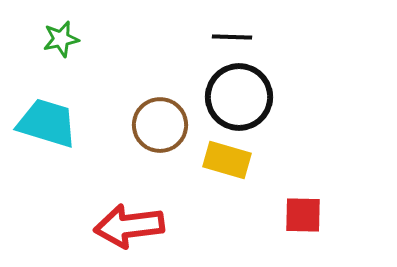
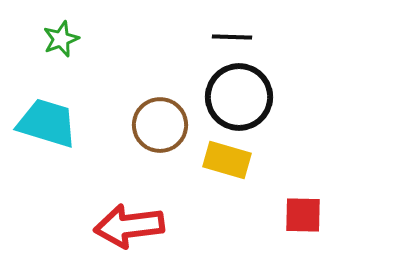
green star: rotated 9 degrees counterclockwise
